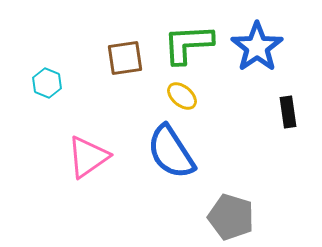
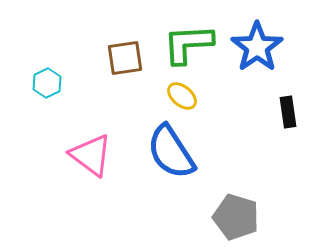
cyan hexagon: rotated 12 degrees clockwise
pink triangle: moved 3 px right, 2 px up; rotated 48 degrees counterclockwise
gray pentagon: moved 5 px right
